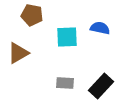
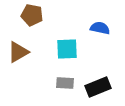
cyan square: moved 12 px down
brown triangle: moved 1 px up
black rectangle: moved 3 px left, 1 px down; rotated 25 degrees clockwise
